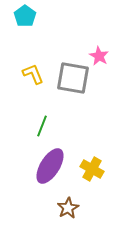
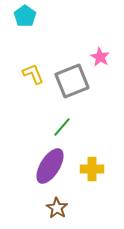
pink star: moved 1 px right, 1 px down
gray square: moved 1 px left, 3 px down; rotated 32 degrees counterclockwise
green line: moved 20 px right, 1 px down; rotated 20 degrees clockwise
yellow cross: rotated 30 degrees counterclockwise
brown star: moved 11 px left; rotated 10 degrees counterclockwise
